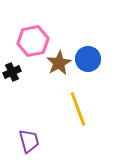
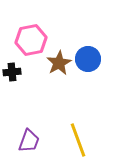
pink hexagon: moved 2 px left, 1 px up
black cross: rotated 18 degrees clockwise
yellow line: moved 31 px down
purple trapezoid: rotated 35 degrees clockwise
